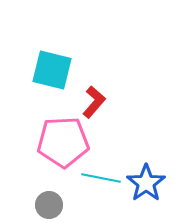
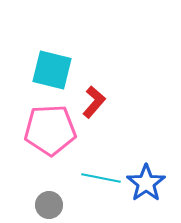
pink pentagon: moved 13 px left, 12 px up
